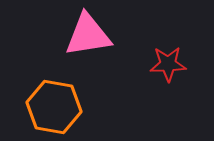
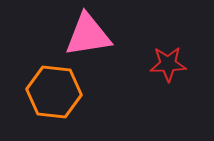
orange hexagon: moved 15 px up; rotated 4 degrees counterclockwise
